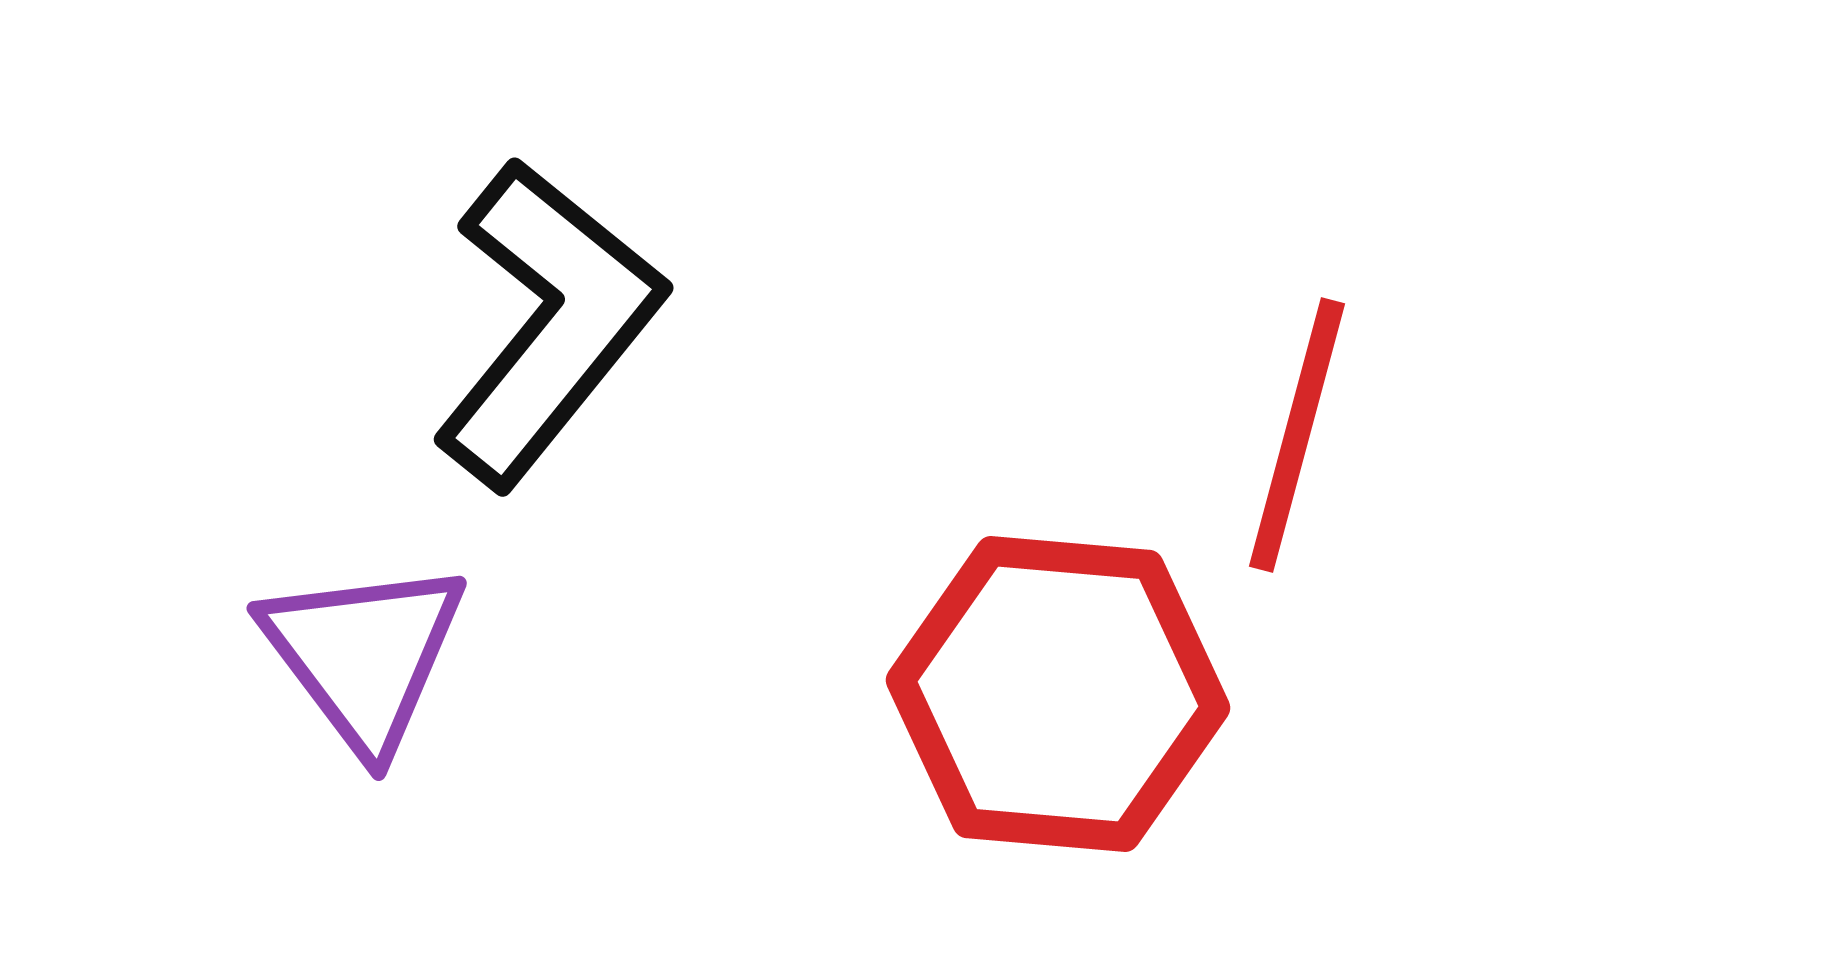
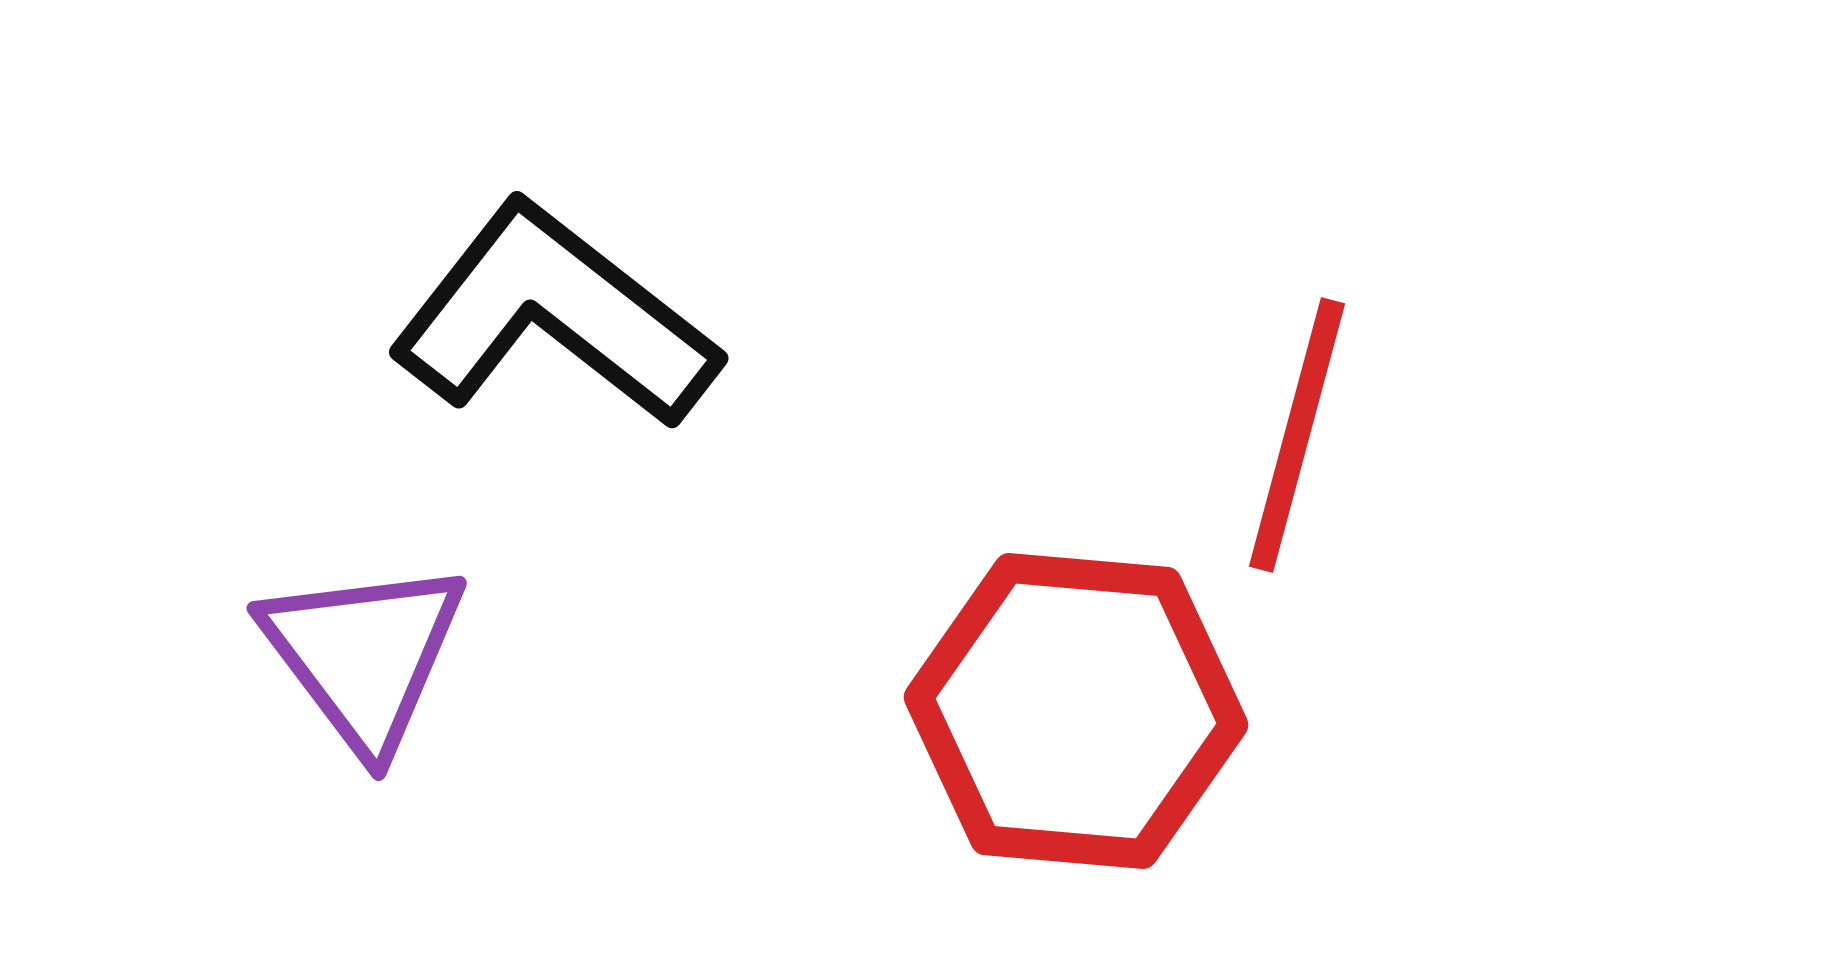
black L-shape: moved 6 px right, 7 px up; rotated 91 degrees counterclockwise
red hexagon: moved 18 px right, 17 px down
